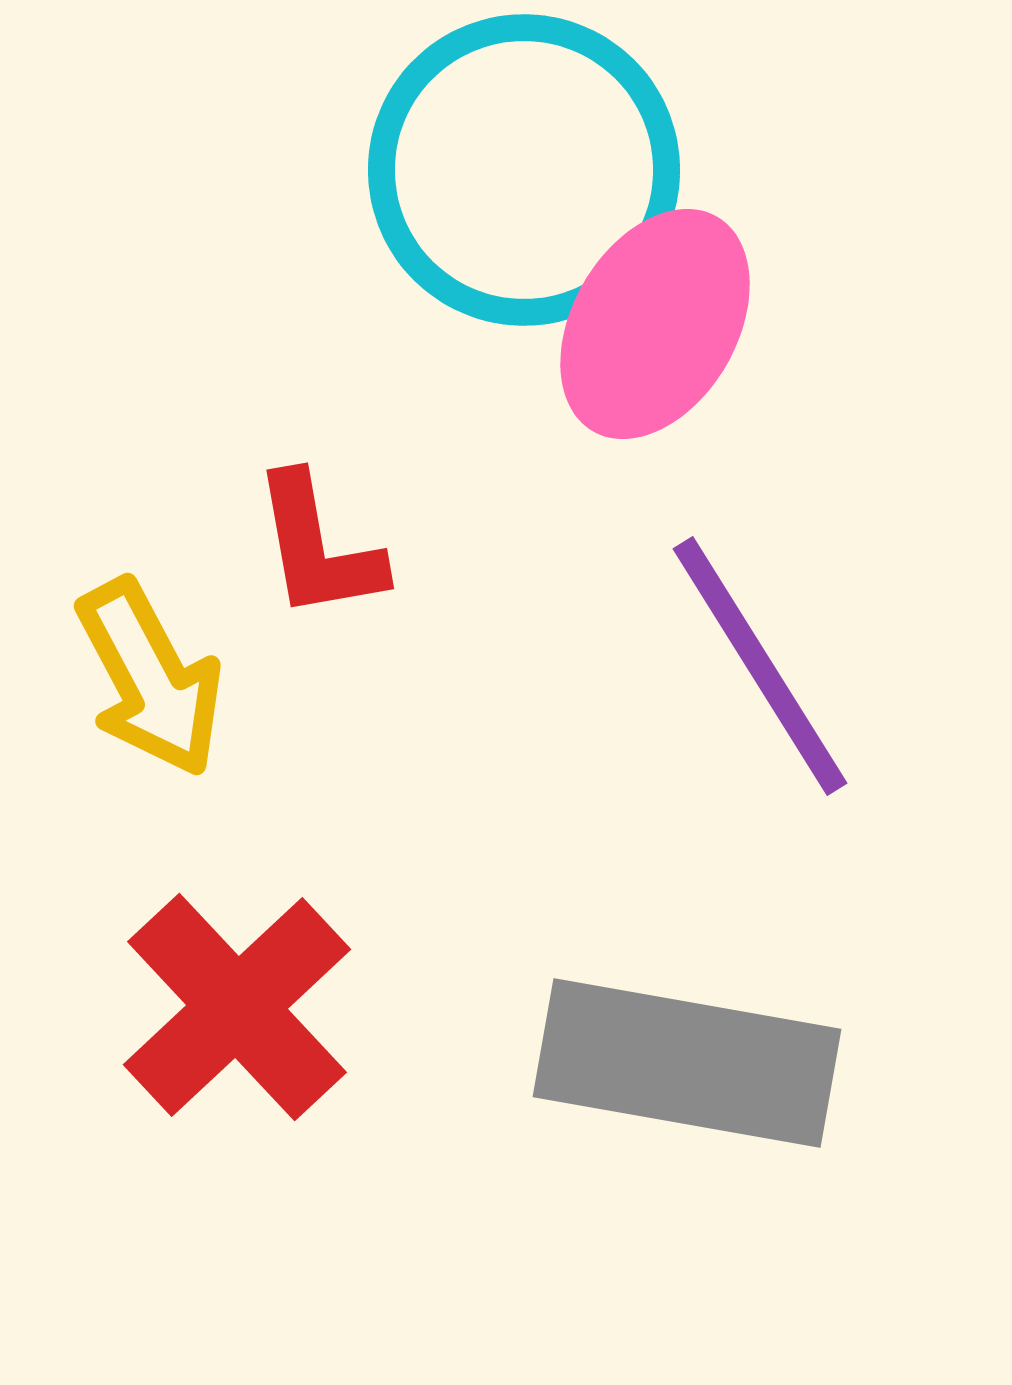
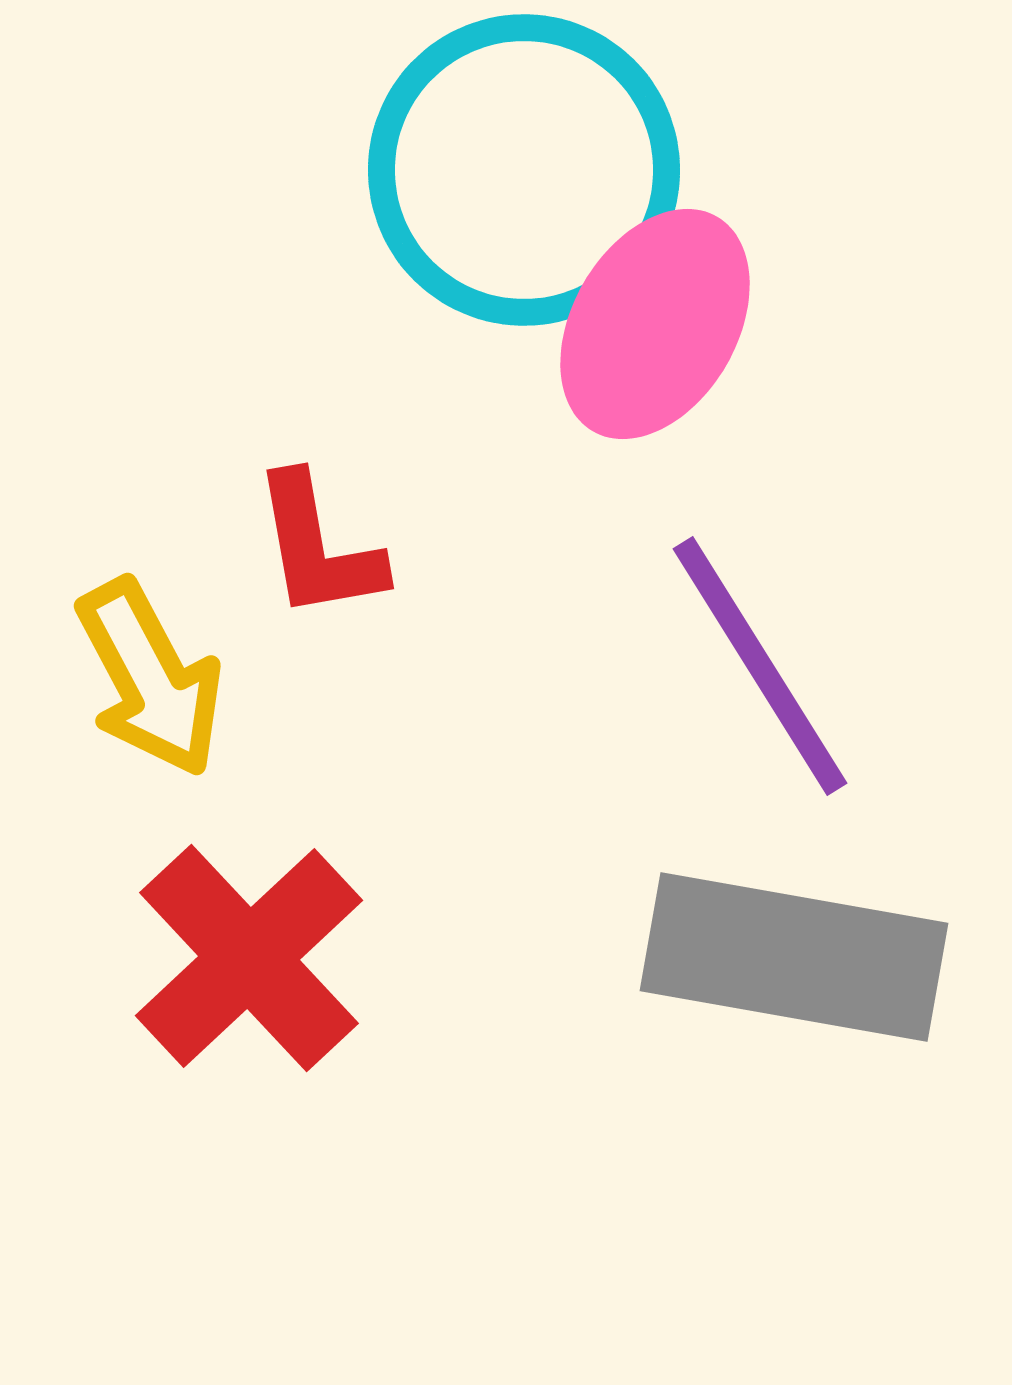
red cross: moved 12 px right, 49 px up
gray rectangle: moved 107 px right, 106 px up
